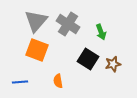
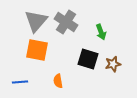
gray cross: moved 2 px left, 2 px up
orange square: rotated 10 degrees counterclockwise
black square: rotated 15 degrees counterclockwise
